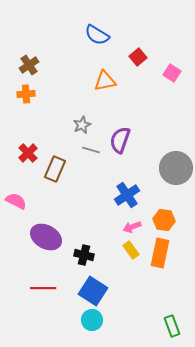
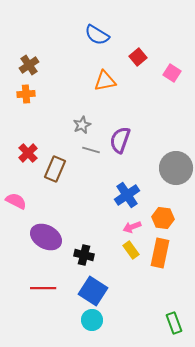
orange hexagon: moved 1 px left, 2 px up
green rectangle: moved 2 px right, 3 px up
